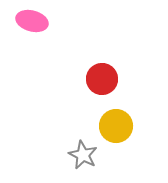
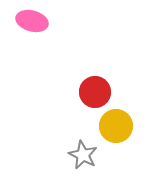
red circle: moved 7 px left, 13 px down
